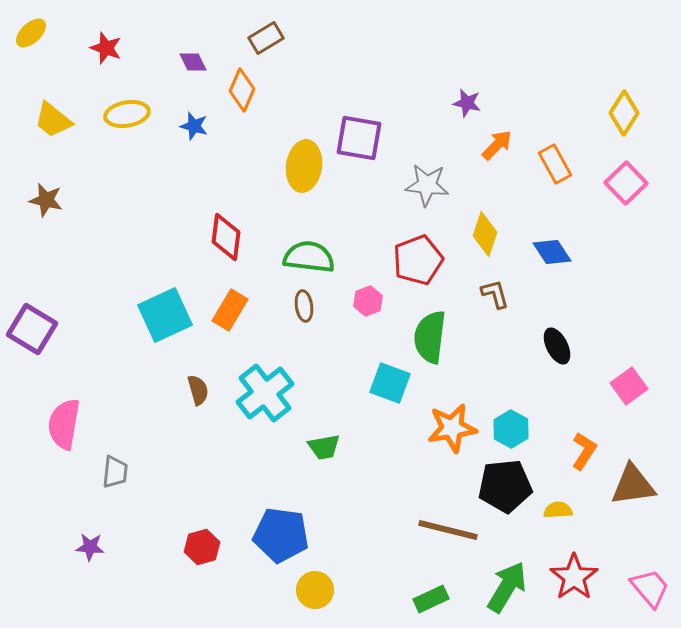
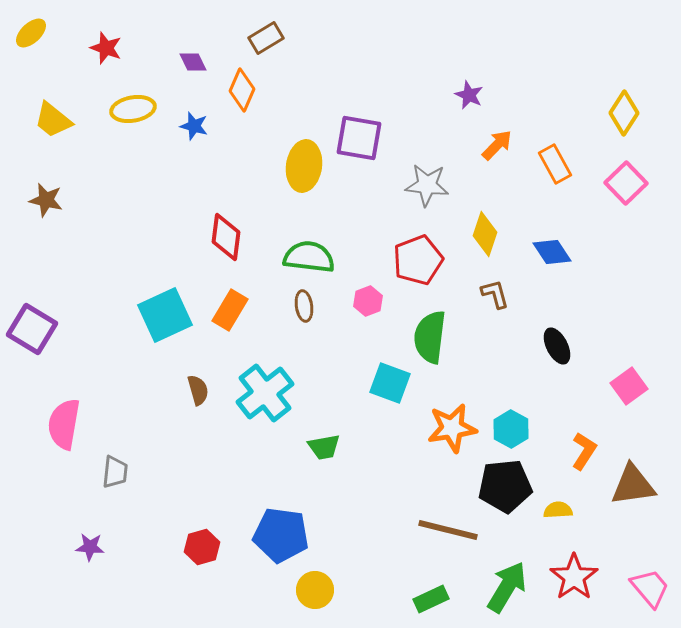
purple star at (467, 103): moved 2 px right, 8 px up; rotated 12 degrees clockwise
yellow ellipse at (127, 114): moved 6 px right, 5 px up
